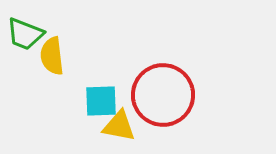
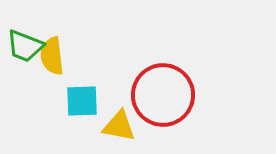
green trapezoid: moved 12 px down
cyan square: moved 19 px left
